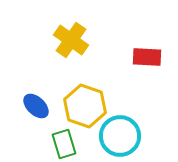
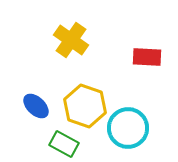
cyan circle: moved 8 px right, 8 px up
green rectangle: rotated 44 degrees counterclockwise
